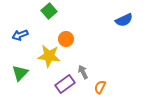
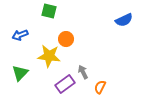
green square: rotated 35 degrees counterclockwise
